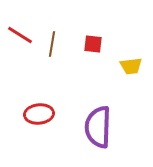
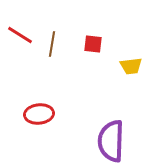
purple semicircle: moved 13 px right, 14 px down
